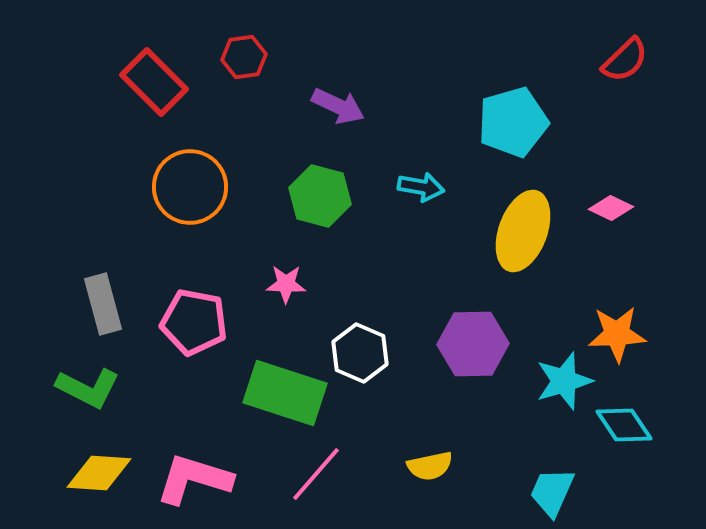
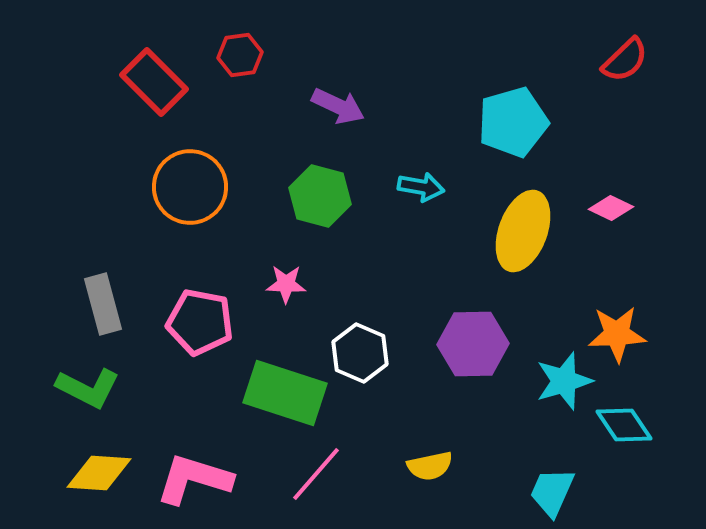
red hexagon: moved 4 px left, 2 px up
pink pentagon: moved 6 px right
